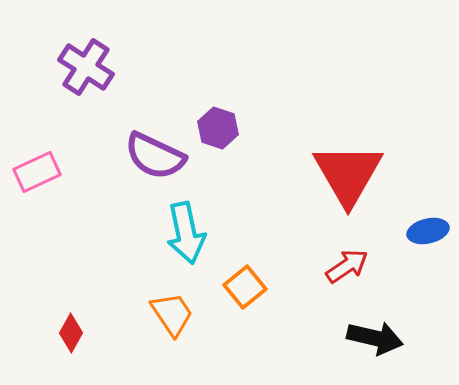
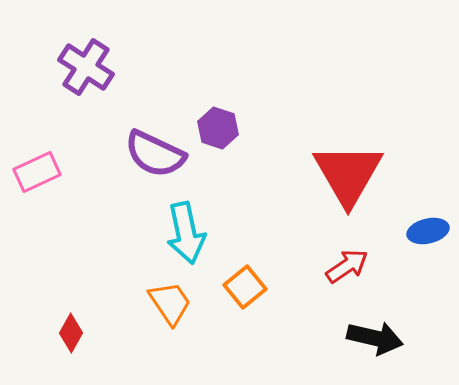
purple semicircle: moved 2 px up
orange trapezoid: moved 2 px left, 11 px up
